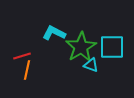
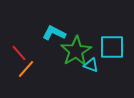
green star: moved 5 px left, 4 px down
red line: moved 3 px left, 3 px up; rotated 66 degrees clockwise
orange line: moved 1 px left, 1 px up; rotated 30 degrees clockwise
